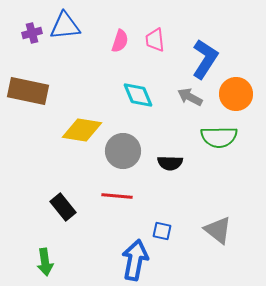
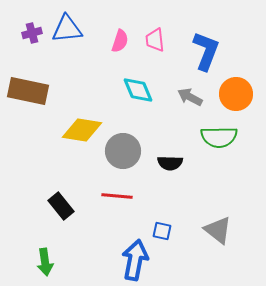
blue triangle: moved 2 px right, 3 px down
blue L-shape: moved 1 px right, 8 px up; rotated 12 degrees counterclockwise
cyan diamond: moved 5 px up
black rectangle: moved 2 px left, 1 px up
